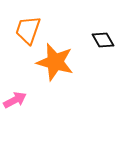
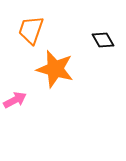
orange trapezoid: moved 3 px right
orange star: moved 7 px down
